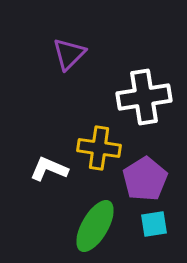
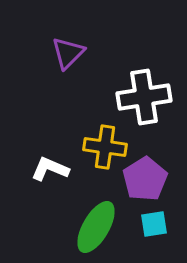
purple triangle: moved 1 px left, 1 px up
yellow cross: moved 6 px right, 1 px up
white L-shape: moved 1 px right
green ellipse: moved 1 px right, 1 px down
